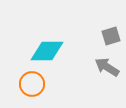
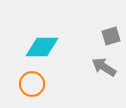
cyan diamond: moved 5 px left, 4 px up
gray arrow: moved 3 px left
